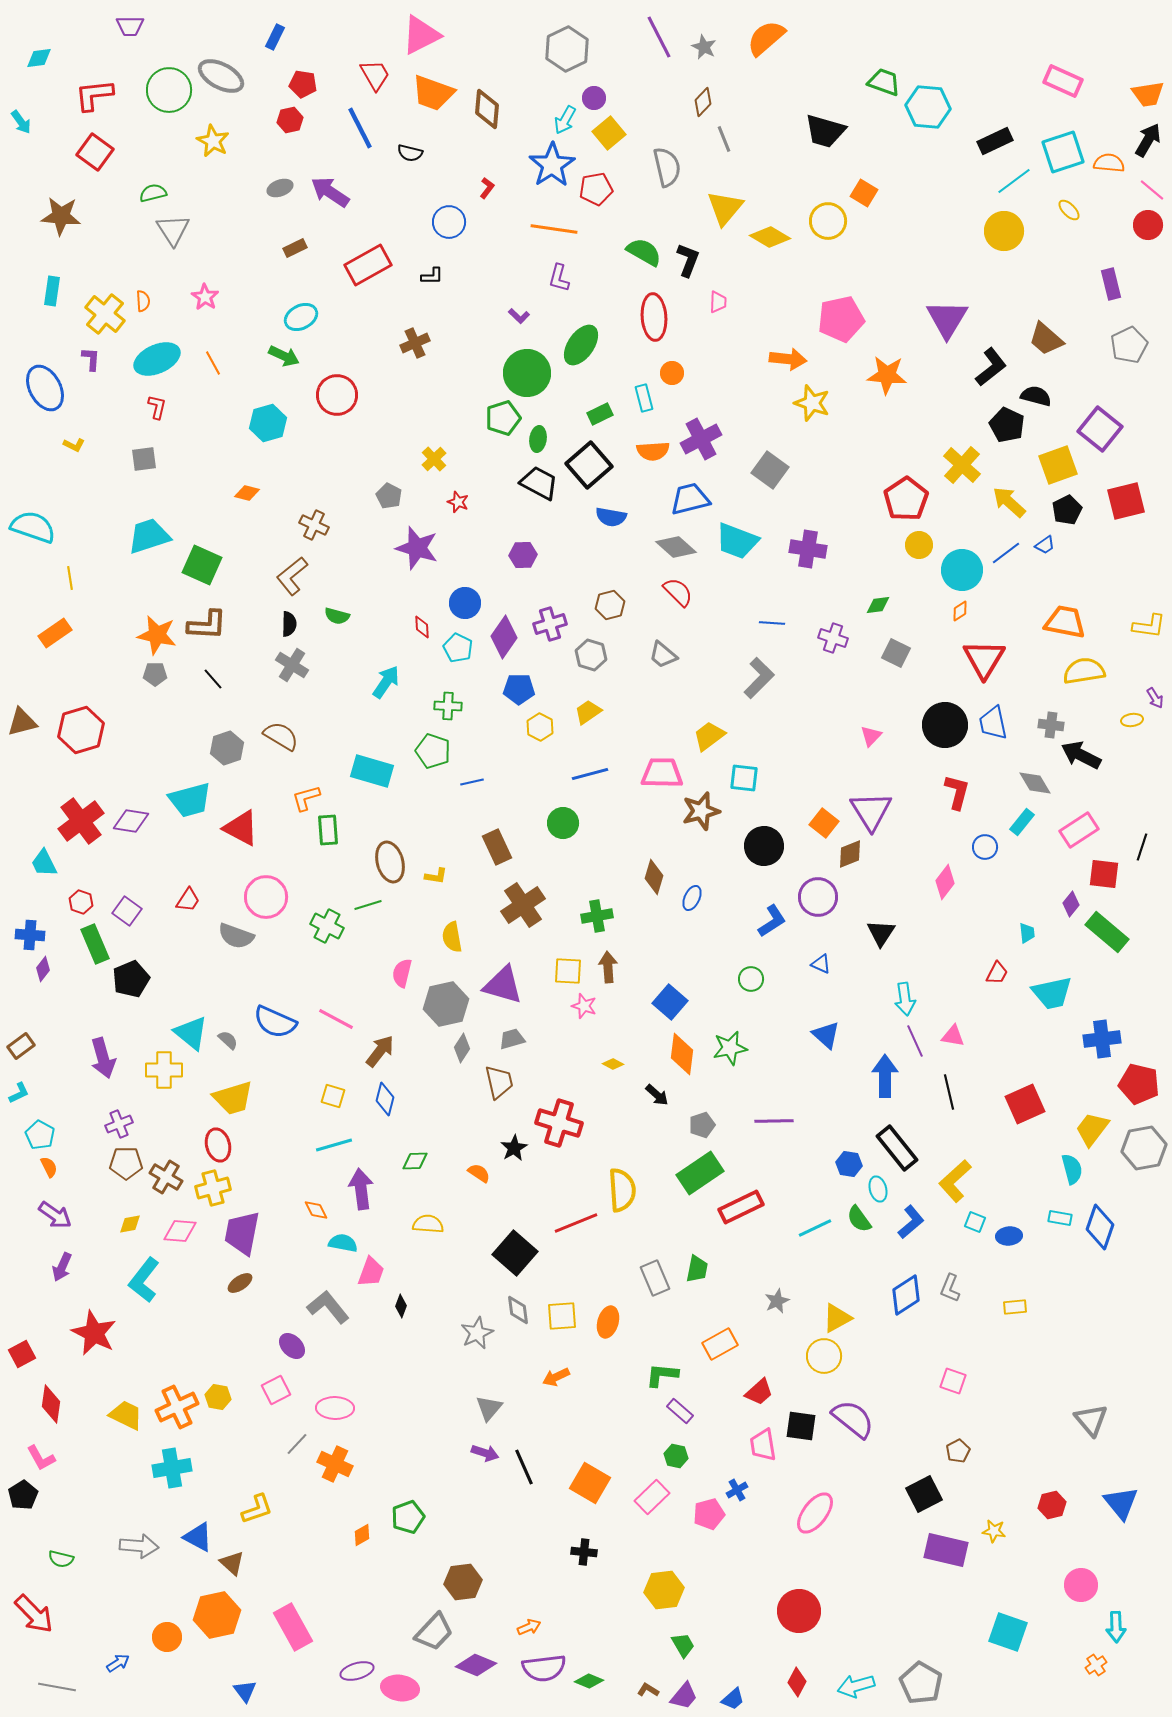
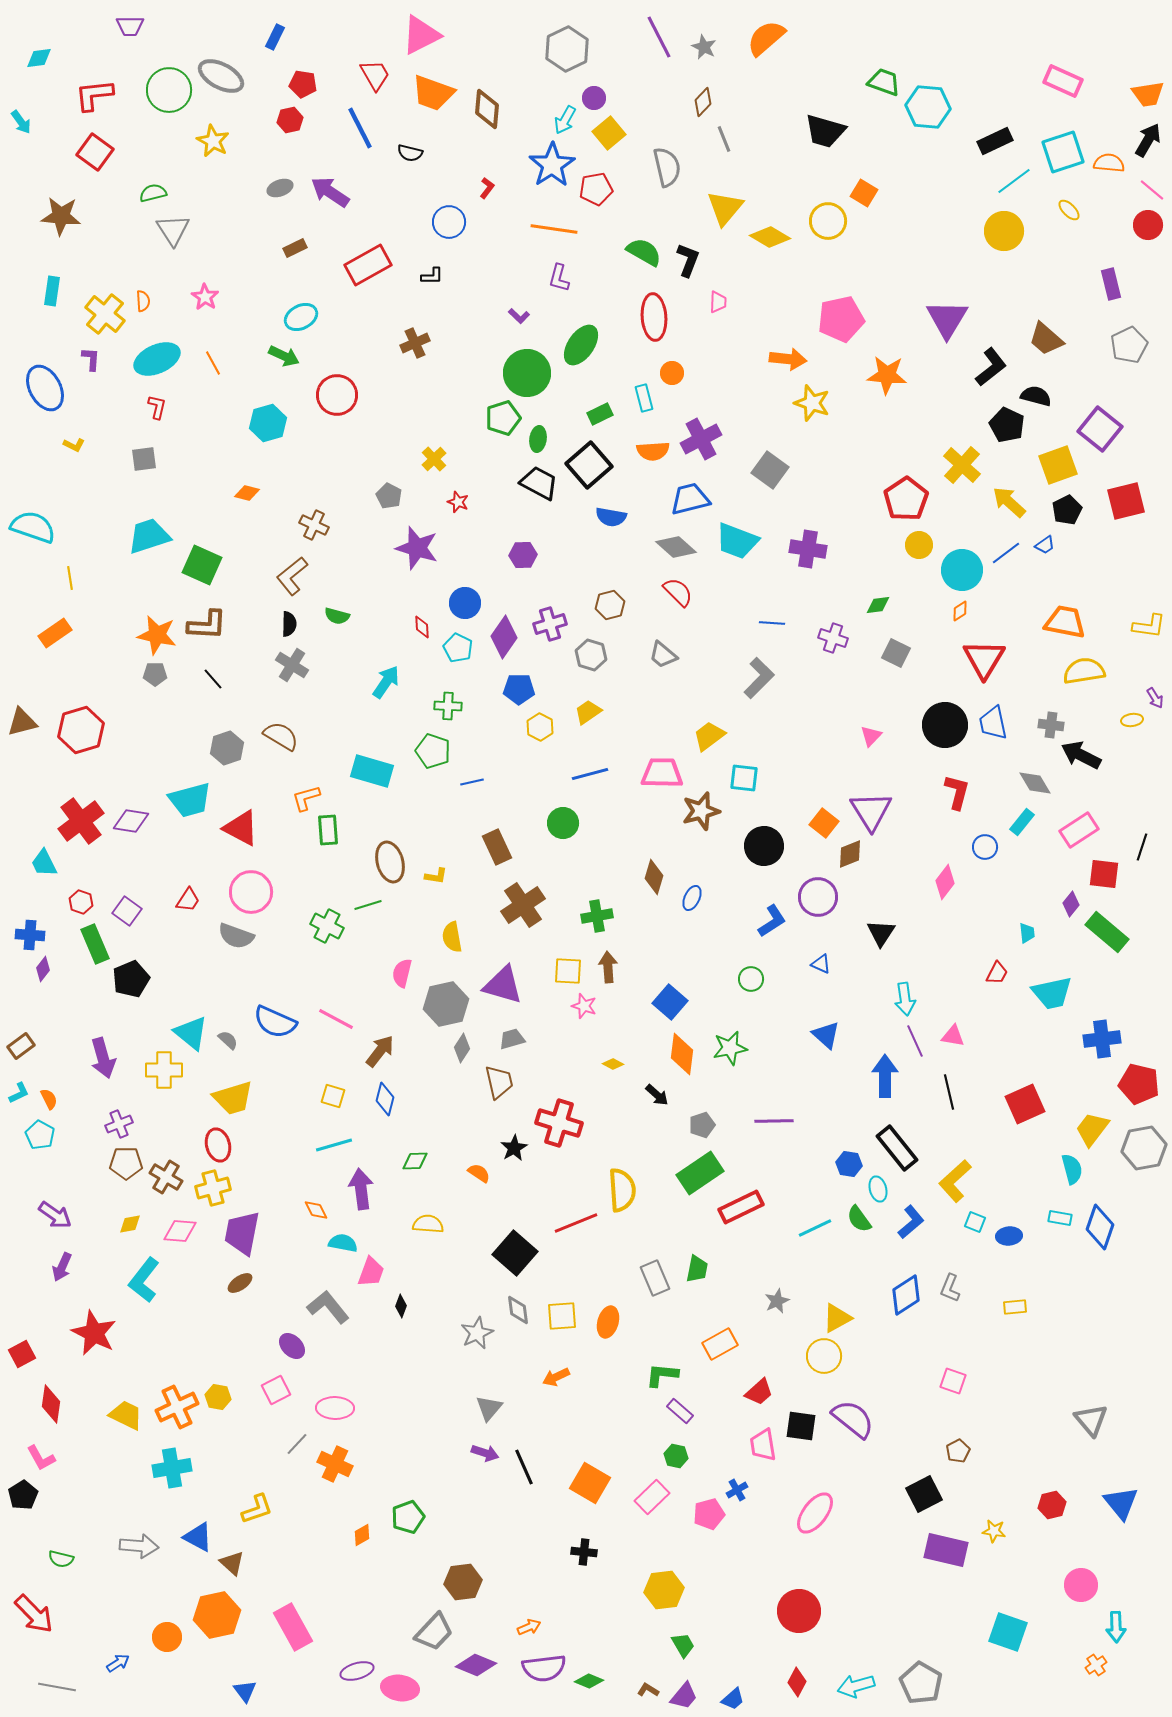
pink circle at (266, 897): moved 15 px left, 5 px up
orange semicircle at (49, 1167): moved 68 px up
